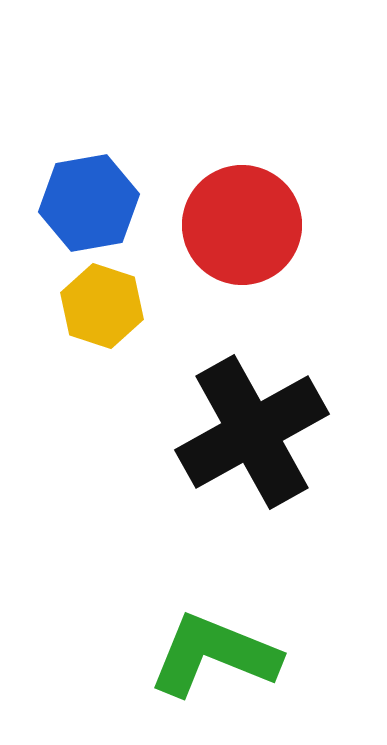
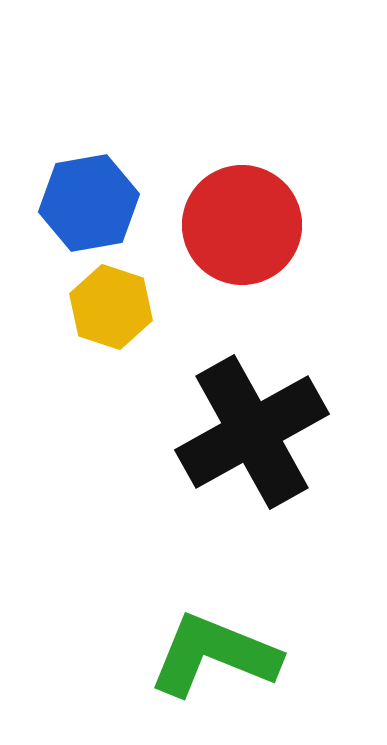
yellow hexagon: moved 9 px right, 1 px down
